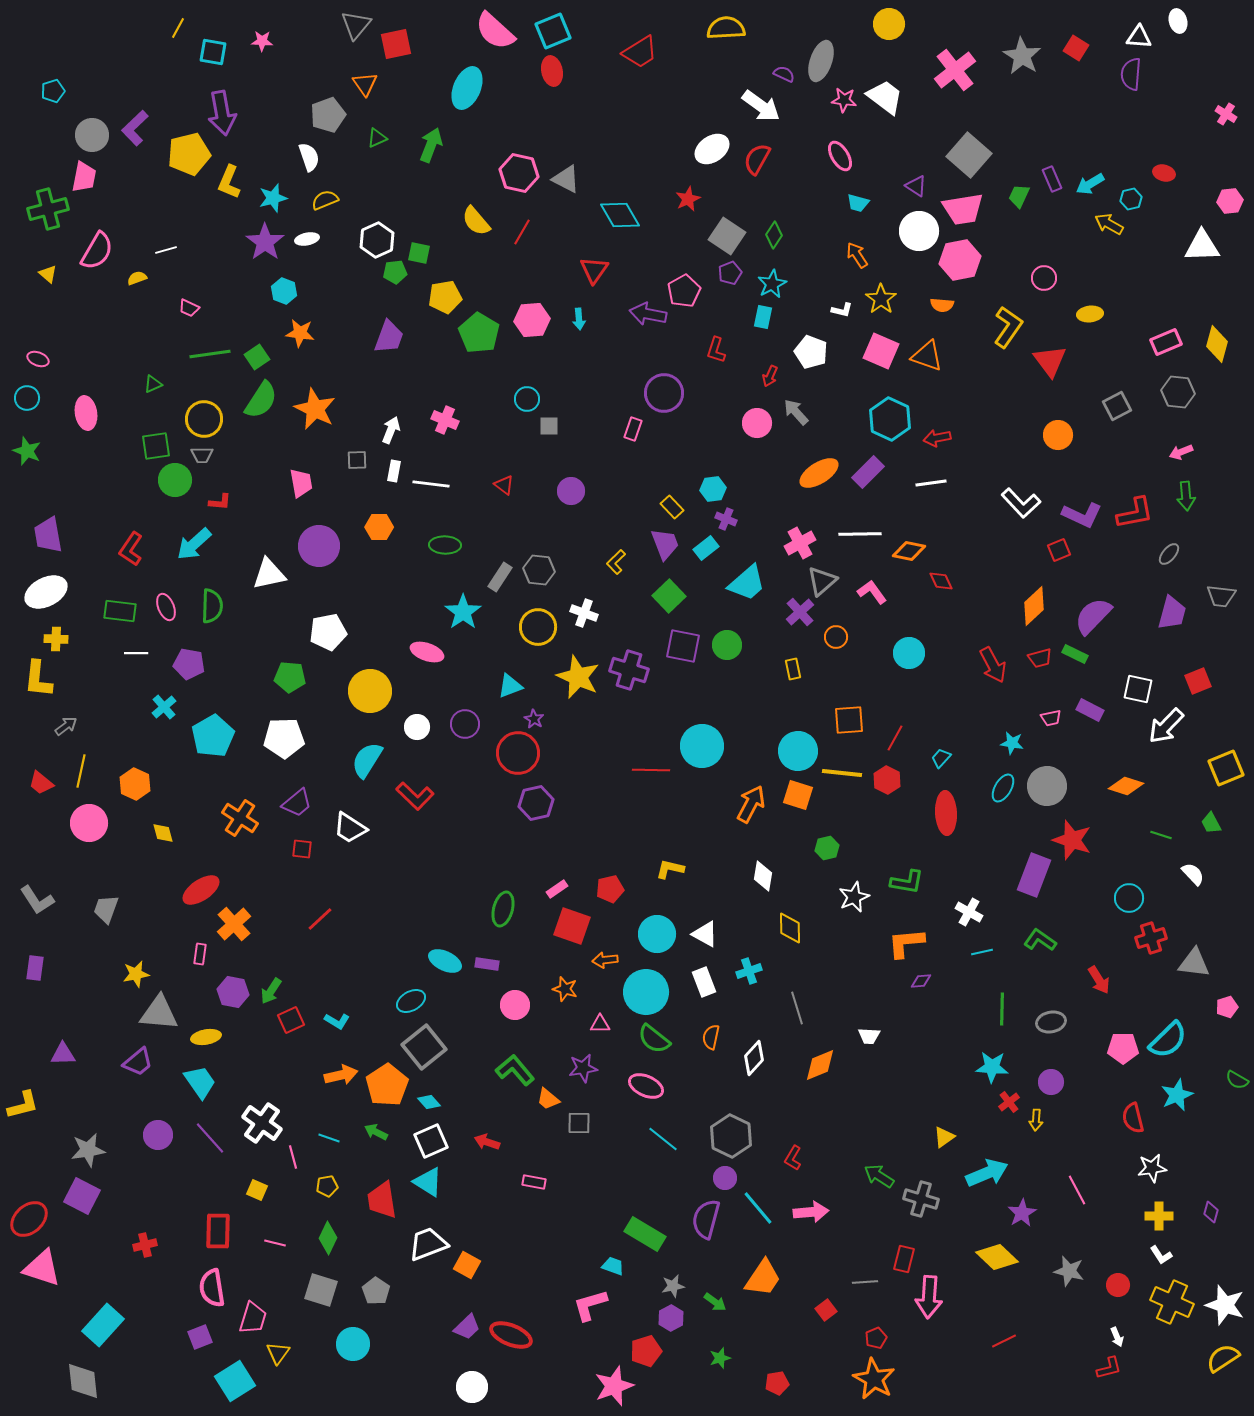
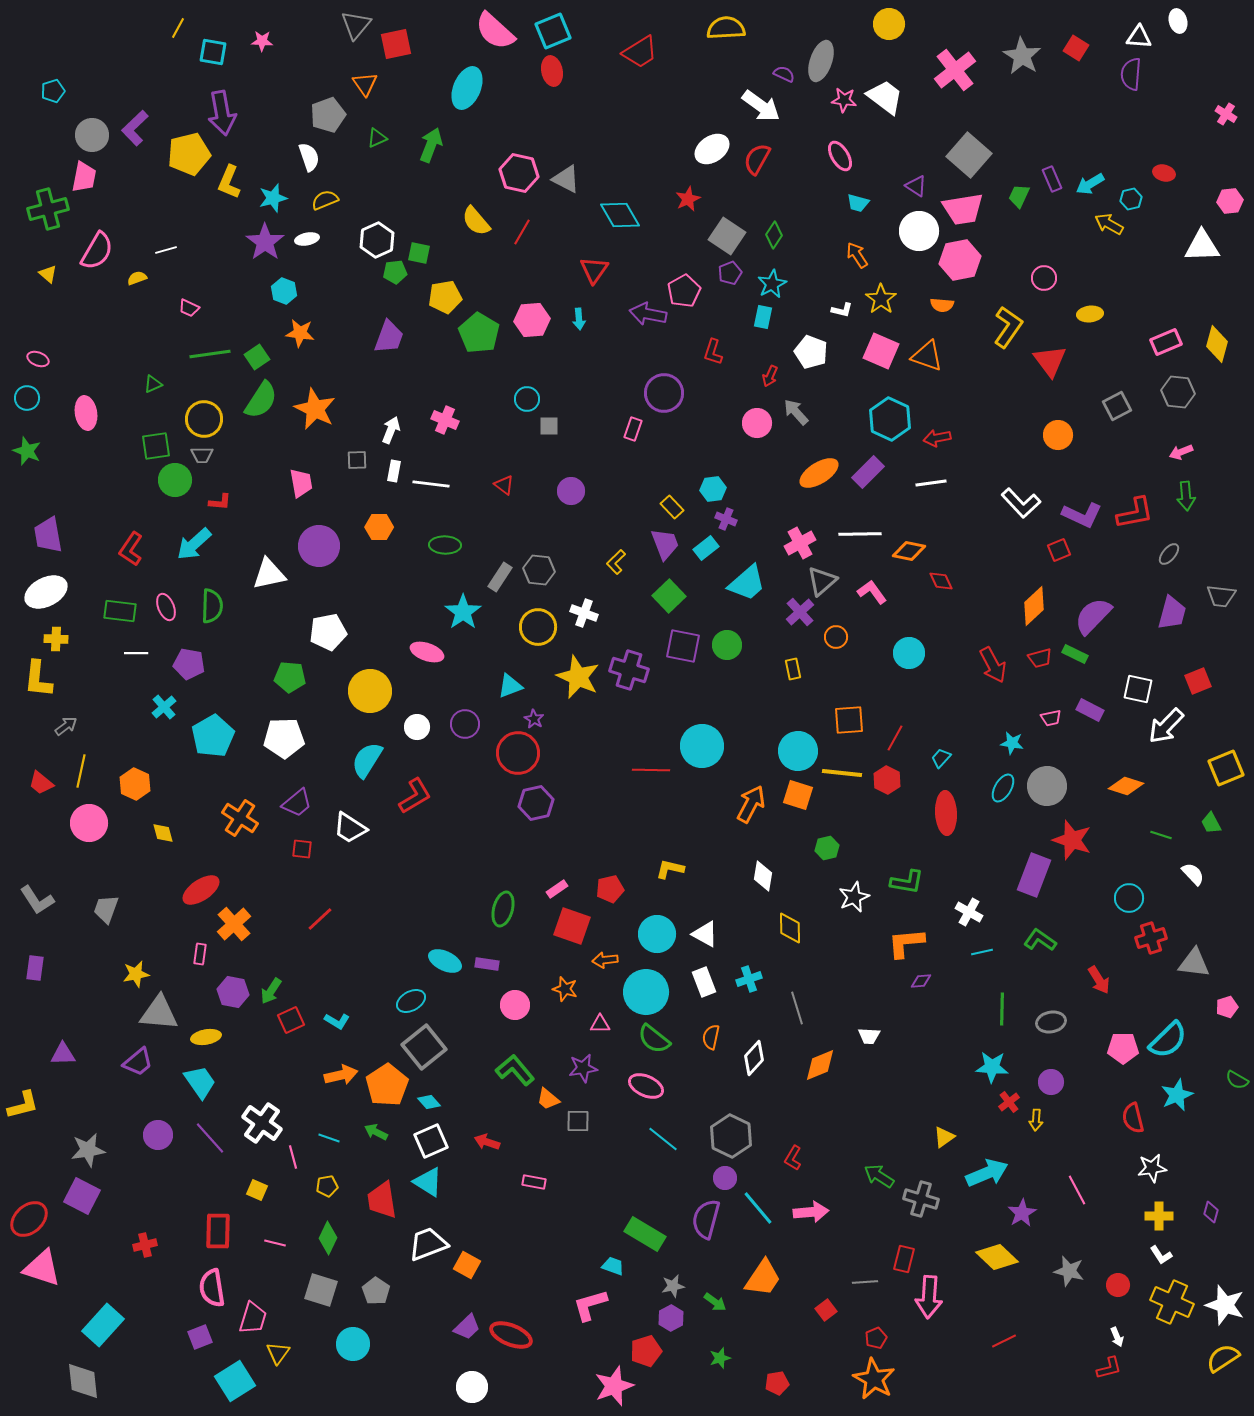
red L-shape at (716, 350): moved 3 px left, 2 px down
red L-shape at (415, 796): rotated 75 degrees counterclockwise
cyan cross at (749, 971): moved 8 px down
gray square at (579, 1123): moved 1 px left, 2 px up
